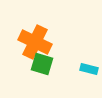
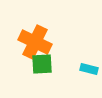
green square: rotated 20 degrees counterclockwise
